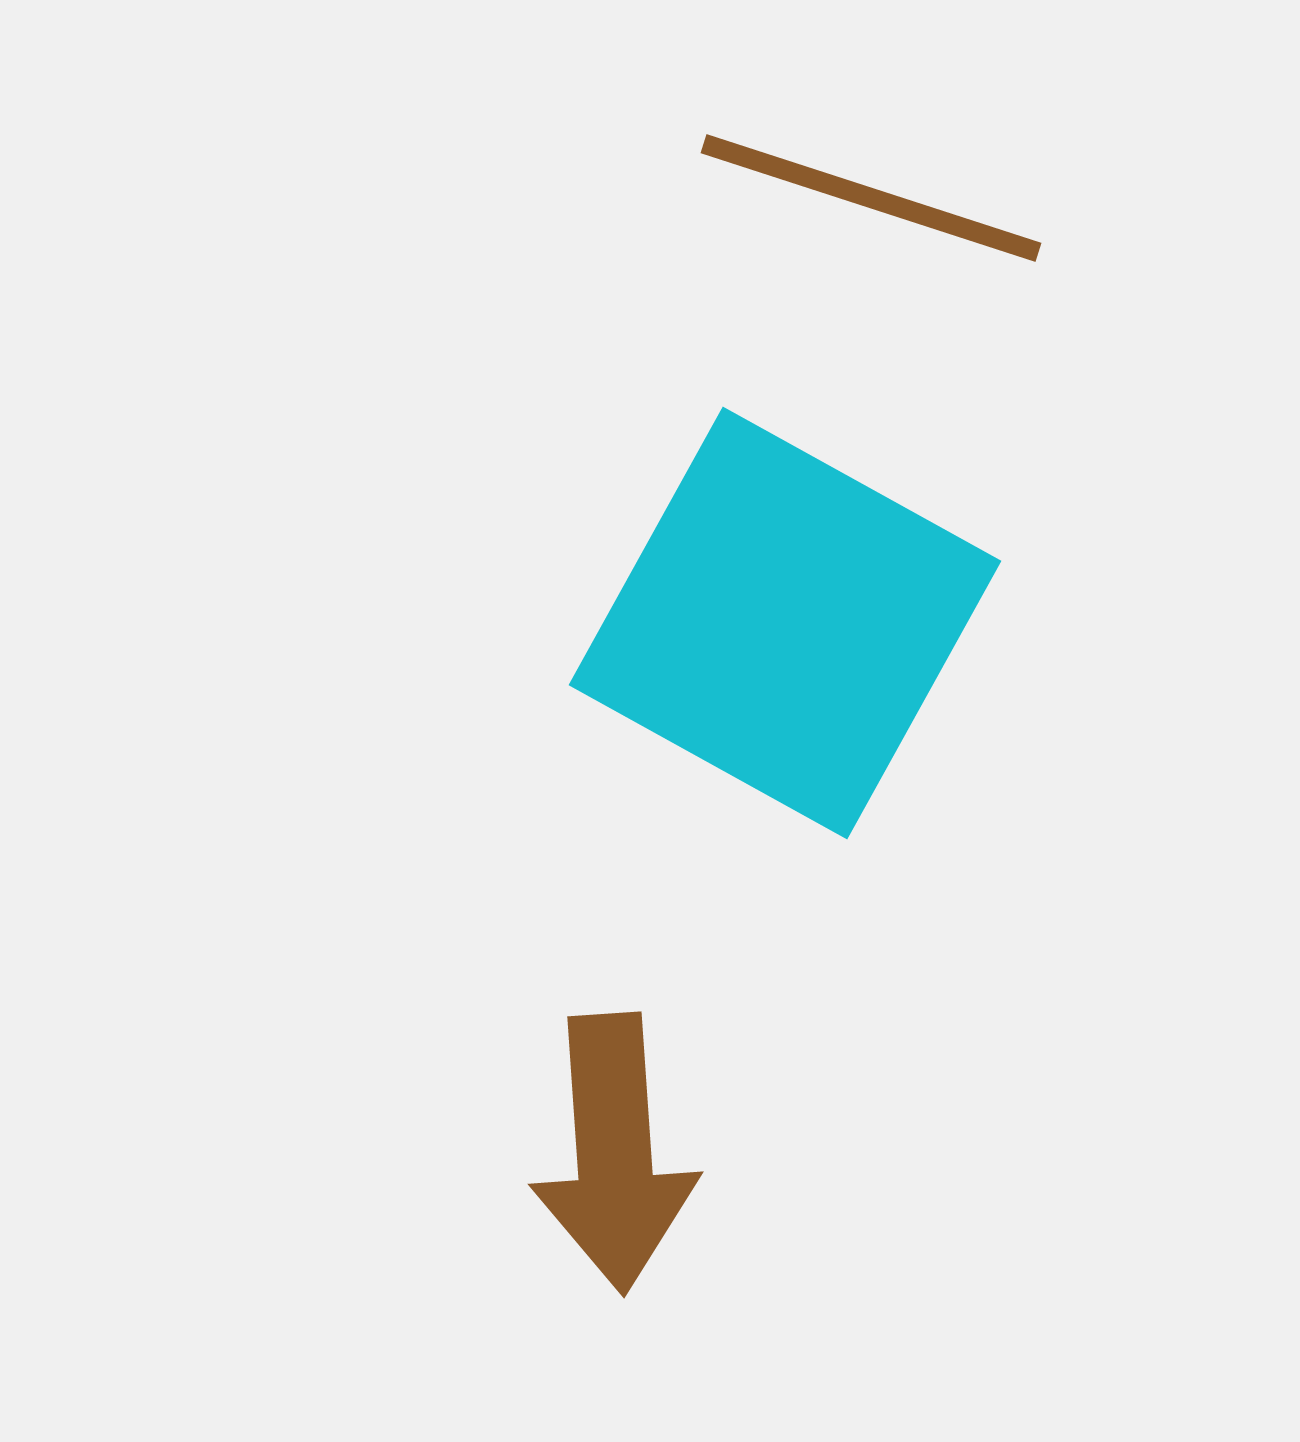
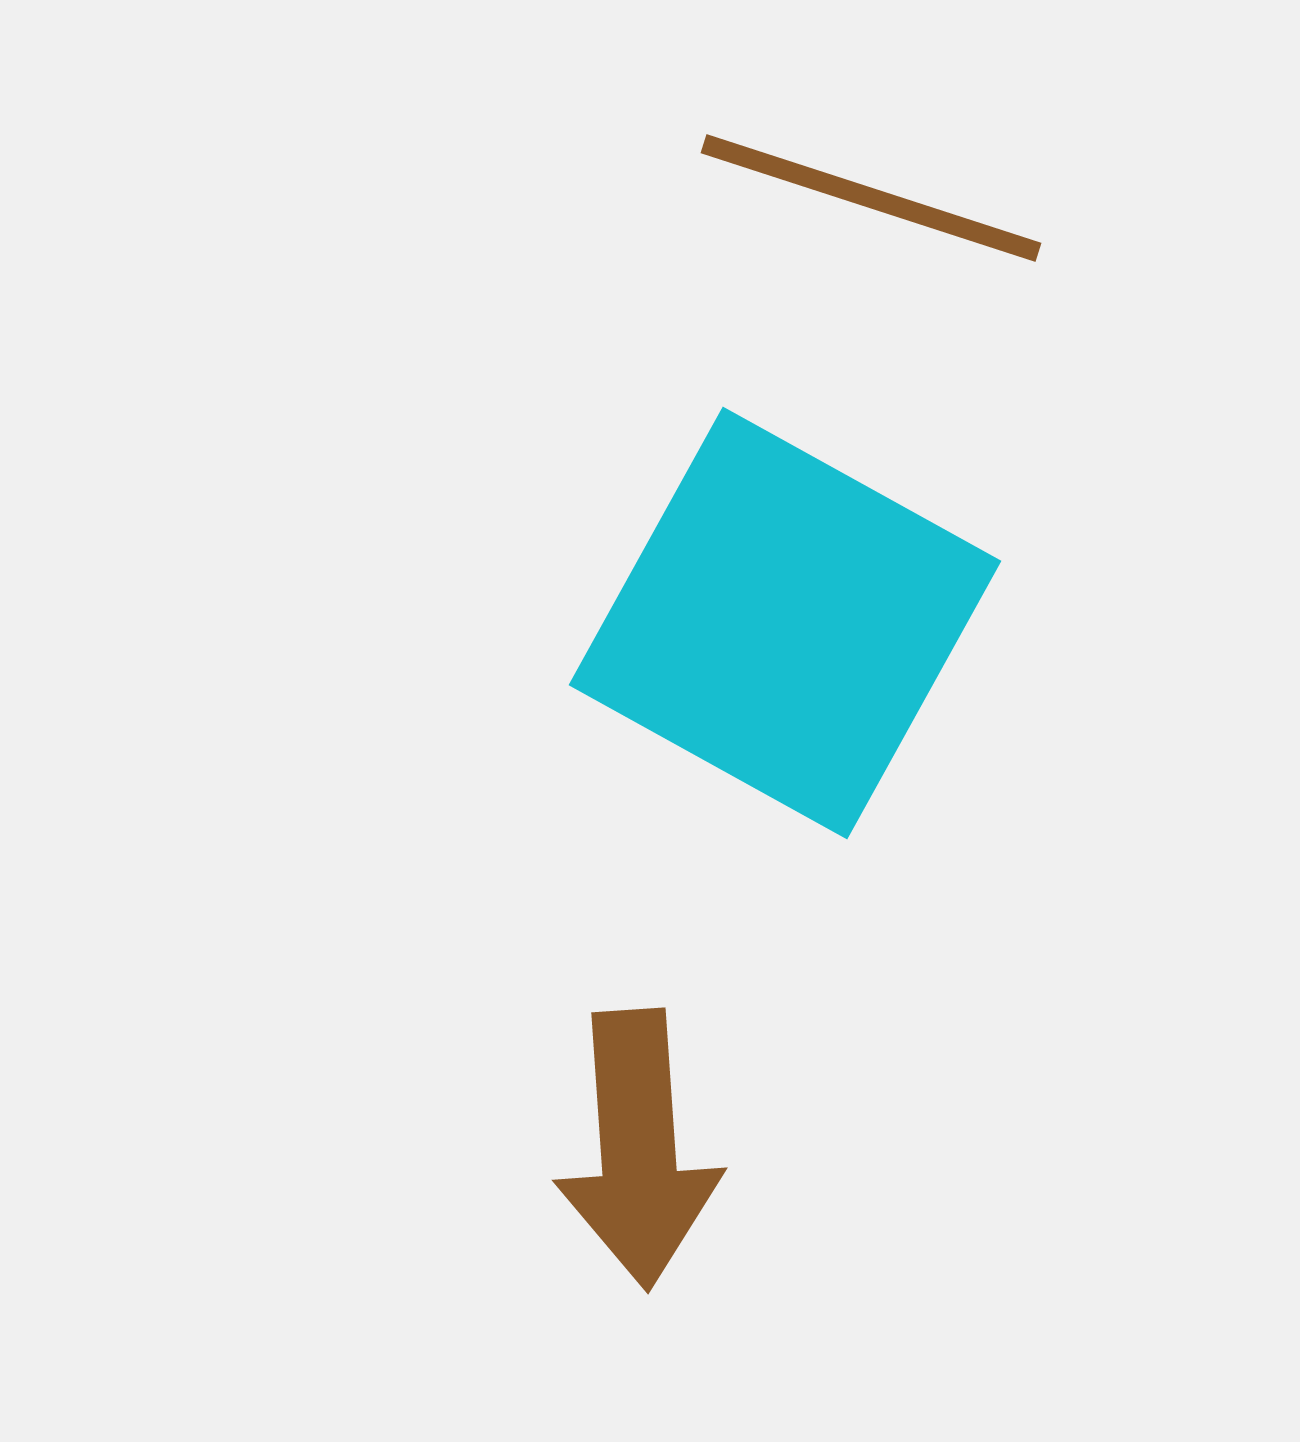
brown arrow: moved 24 px right, 4 px up
